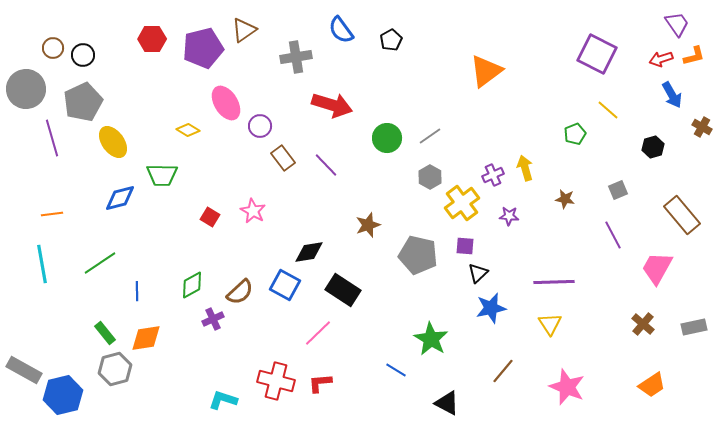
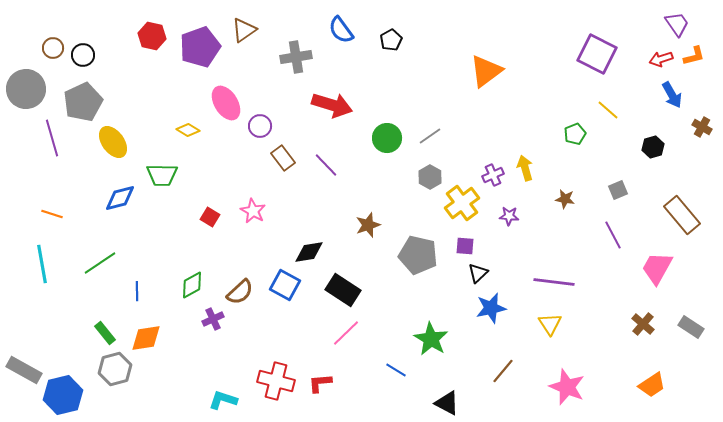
red hexagon at (152, 39): moved 3 px up; rotated 12 degrees clockwise
purple pentagon at (203, 48): moved 3 px left, 1 px up; rotated 6 degrees counterclockwise
orange line at (52, 214): rotated 25 degrees clockwise
purple line at (554, 282): rotated 9 degrees clockwise
gray rectangle at (694, 327): moved 3 px left; rotated 45 degrees clockwise
pink line at (318, 333): moved 28 px right
